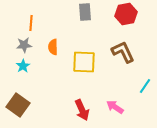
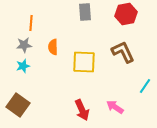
cyan star: rotated 16 degrees clockwise
